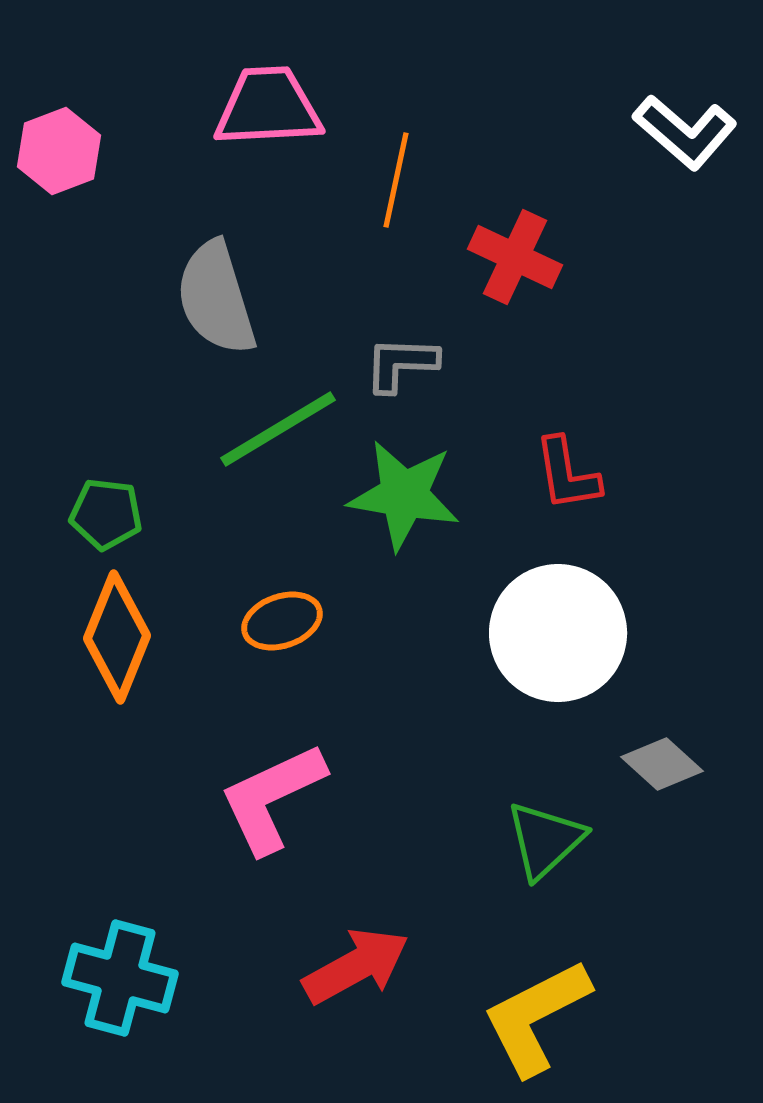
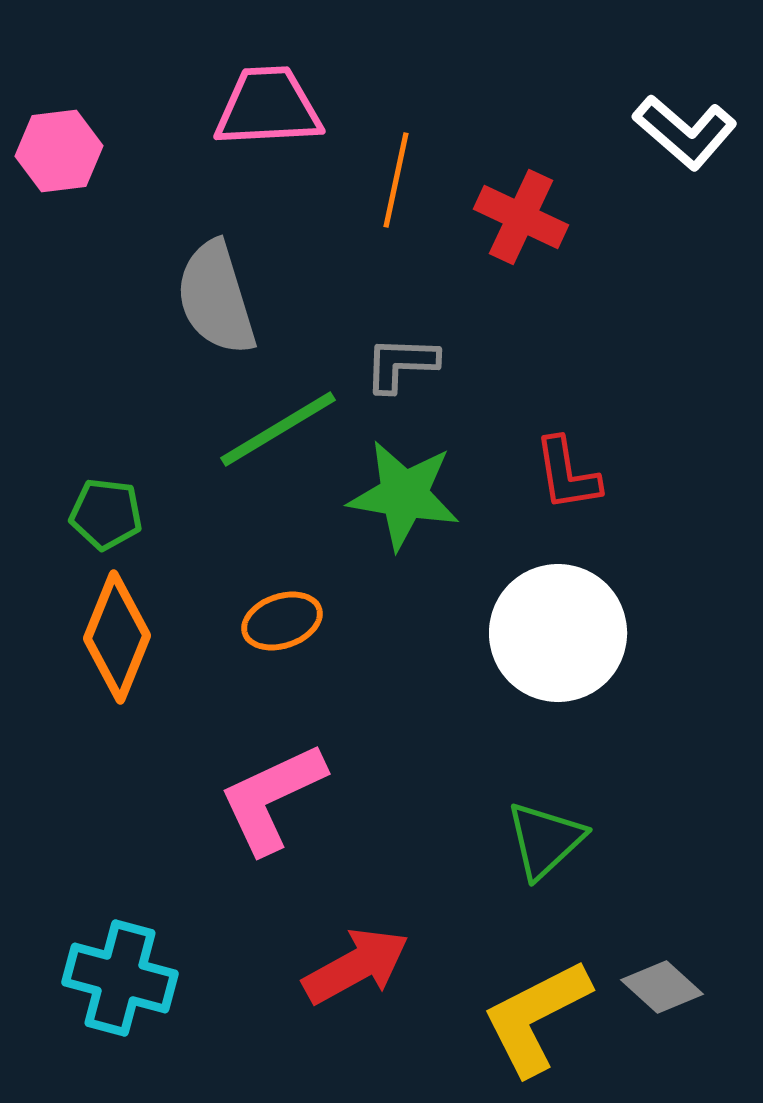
pink hexagon: rotated 14 degrees clockwise
red cross: moved 6 px right, 40 px up
gray diamond: moved 223 px down
